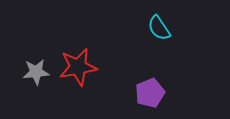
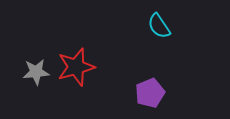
cyan semicircle: moved 2 px up
red star: moved 2 px left; rotated 6 degrees counterclockwise
